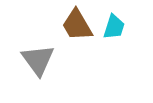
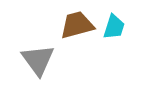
brown trapezoid: rotated 105 degrees clockwise
